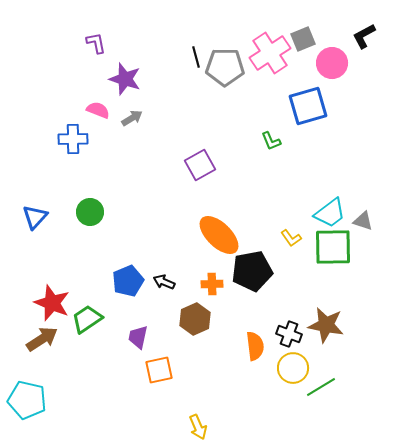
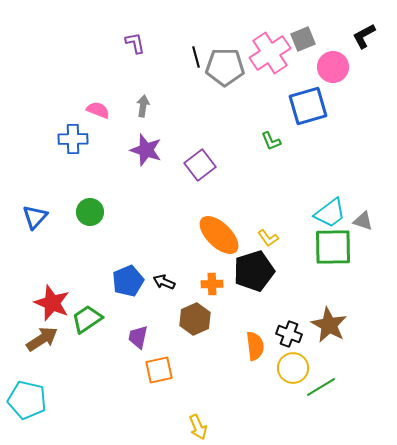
purple L-shape: moved 39 px right
pink circle: moved 1 px right, 4 px down
purple star: moved 21 px right, 71 px down
gray arrow: moved 11 px right, 12 px up; rotated 50 degrees counterclockwise
purple square: rotated 8 degrees counterclockwise
yellow L-shape: moved 23 px left
black pentagon: moved 2 px right; rotated 6 degrees counterclockwise
brown star: moved 3 px right; rotated 18 degrees clockwise
